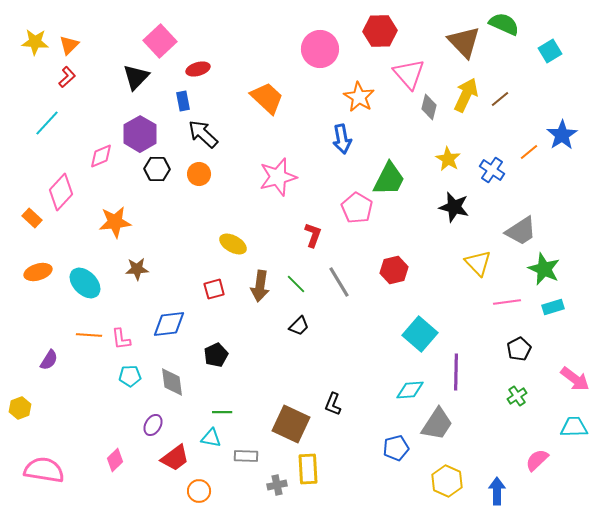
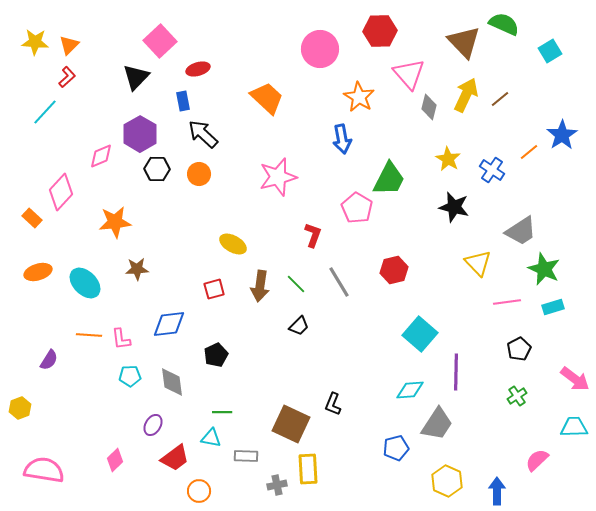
cyan line at (47, 123): moved 2 px left, 11 px up
